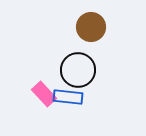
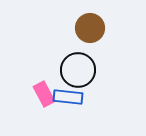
brown circle: moved 1 px left, 1 px down
pink rectangle: rotated 15 degrees clockwise
